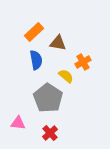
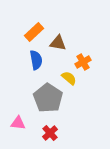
yellow semicircle: moved 3 px right, 2 px down
